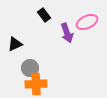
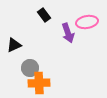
pink ellipse: rotated 15 degrees clockwise
purple arrow: moved 1 px right
black triangle: moved 1 px left, 1 px down
orange cross: moved 3 px right, 1 px up
